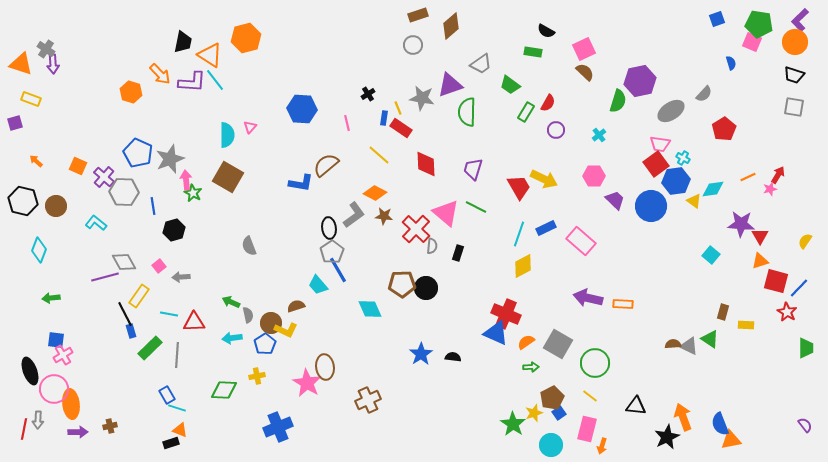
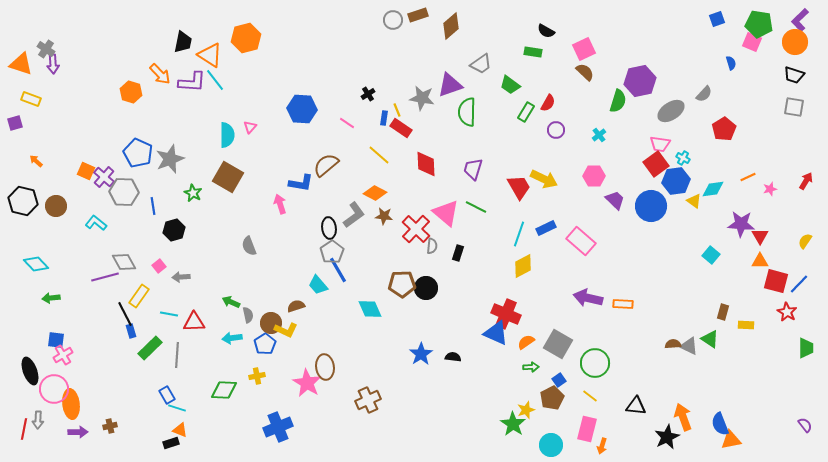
gray circle at (413, 45): moved 20 px left, 25 px up
yellow line at (398, 108): moved 1 px left, 2 px down
pink line at (347, 123): rotated 42 degrees counterclockwise
orange square at (78, 166): moved 8 px right, 5 px down
red arrow at (778, 175): moved 28 px right, 6 px down
pink arrow at (186, 180): moved 94 px right, 24 px down; rotated 12 degrees counterclockwise
cyan diamond at (39, 250): moved 3 px left, 14 px down; rotated 65 degrees counterclockwise
orange triangle at (760, 261): rotated 18 degrees clockwise
blue line at (799, 288): moved 4 px up
yellow star at (534, 413): moved 8 px left, 3 px up
blue square at (559, 413): moved 33 px up
